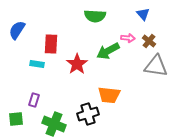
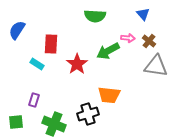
cyan rectangle: rotated 24 degrees clockwise
green square: moved 3 px down
